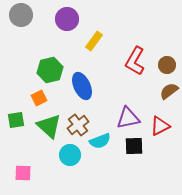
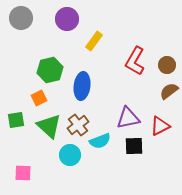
gray circle: moved 3 px down
blue ellipse: rotated 32 degrees clockwise
